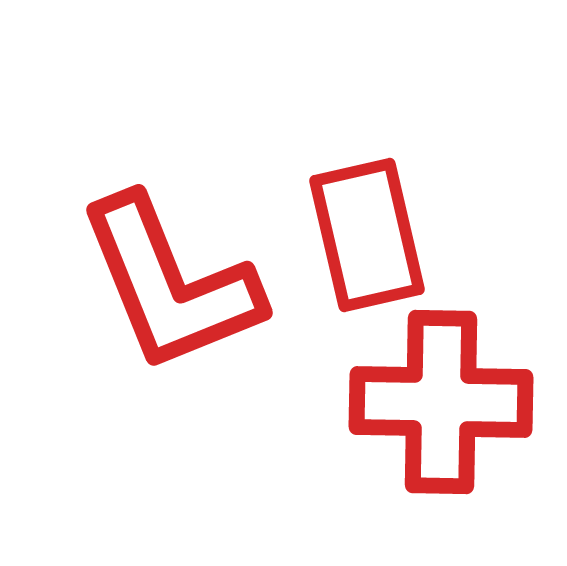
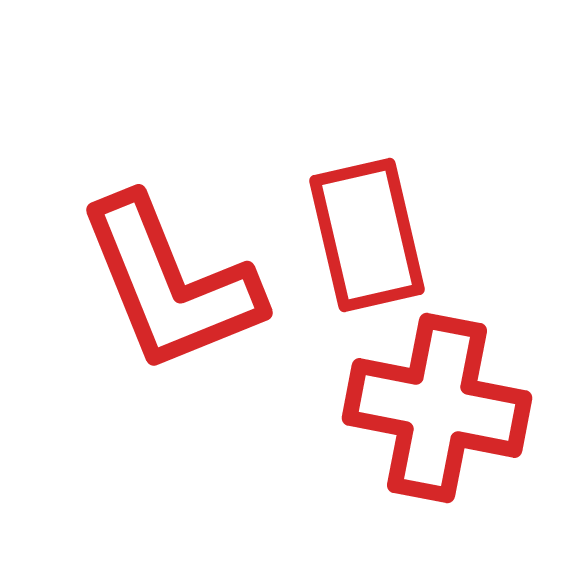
red cross: moved 4 px left, 6 px down; rotated 10 degrees clockwise
